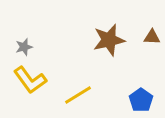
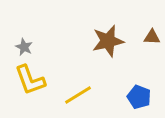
brown star: moved 1 px left, 1 px down
gray star: rotated 30 degrees counterclockwise
yellow L-shape: rotated 16 degrees clockwise
blue pentagon: moved 2 px left, 3 px up; rotated 15 degrees counterclockwise
